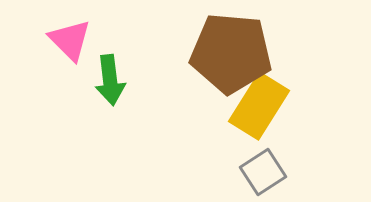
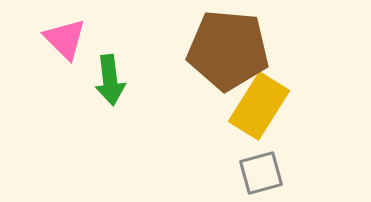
pink triangle: moved 5 px left, 1 px up
brown pentagon: moved 3 px left, 3 px up
gray square: moved 2 px left, 1 px down; rotated 18 degrees clockwise
